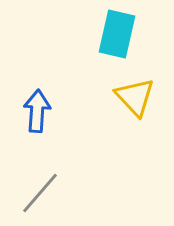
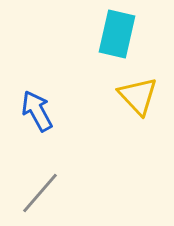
yellow triangle: moved 3 px right, 1 px up
blue arrow: rotated 33 degrees counterclockwise
